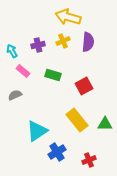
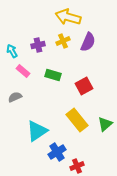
purple semicircle: rotated 18 degrees clockwise
gray semicircle: moved 2 px down
green triangle: rotated 42 degrees counterclockwise
red cross: moved 12 px left, 6 px down
